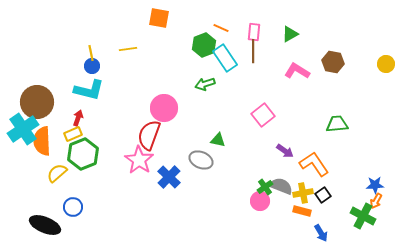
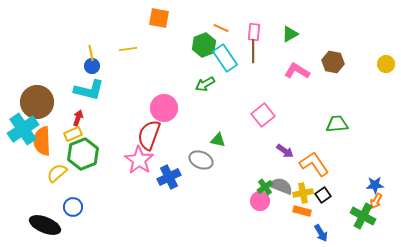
green arrow at (205, 84): rotated 12 degrees counterclockwise
blue cross at (169, 177): rotated 20 degrees clockwise
